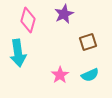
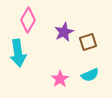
purple star: moved 18 px down
pink diamond: rotated 15 degrees clockwise
pink star: moved 4 px down
